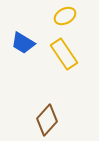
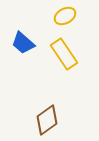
blue trapezoid: rotated 10 degrees clockwise
brown diamond: rotated 12 degrees clockwise
